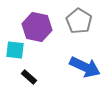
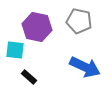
gray pentagon: rotated 20 degrees counterclockwise
